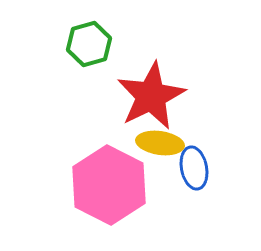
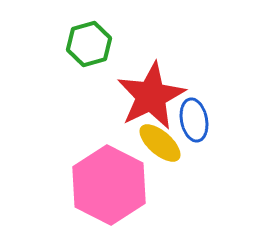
yellow ellipse: rotated 33 degrees clockwise
blue ellipse: moved 48 px up
